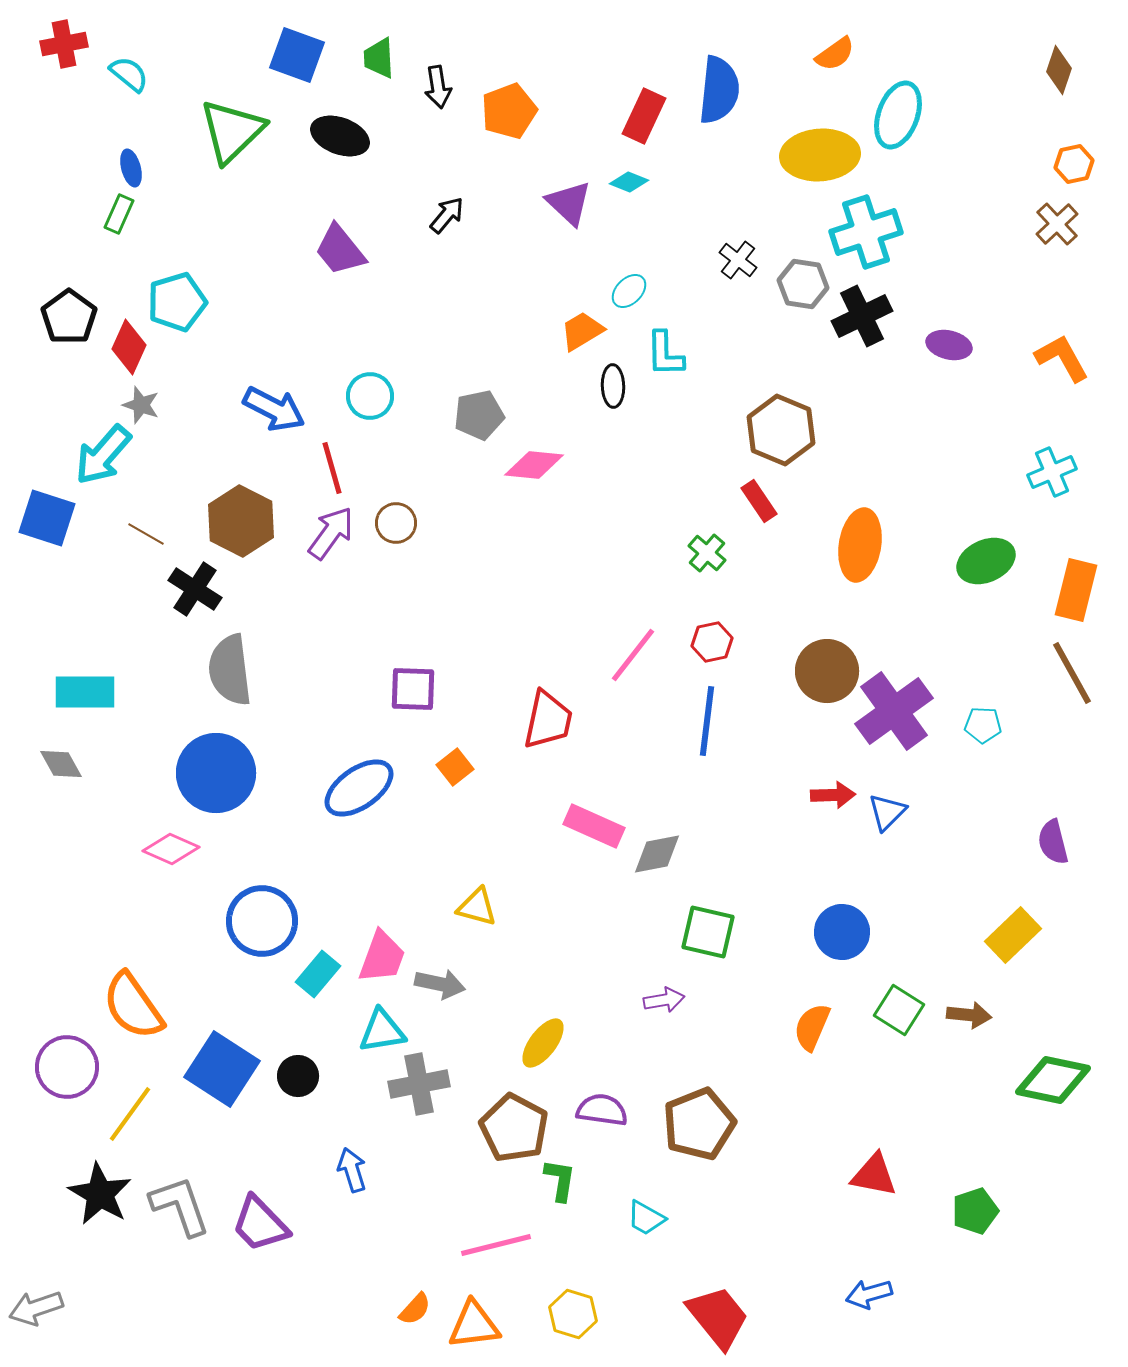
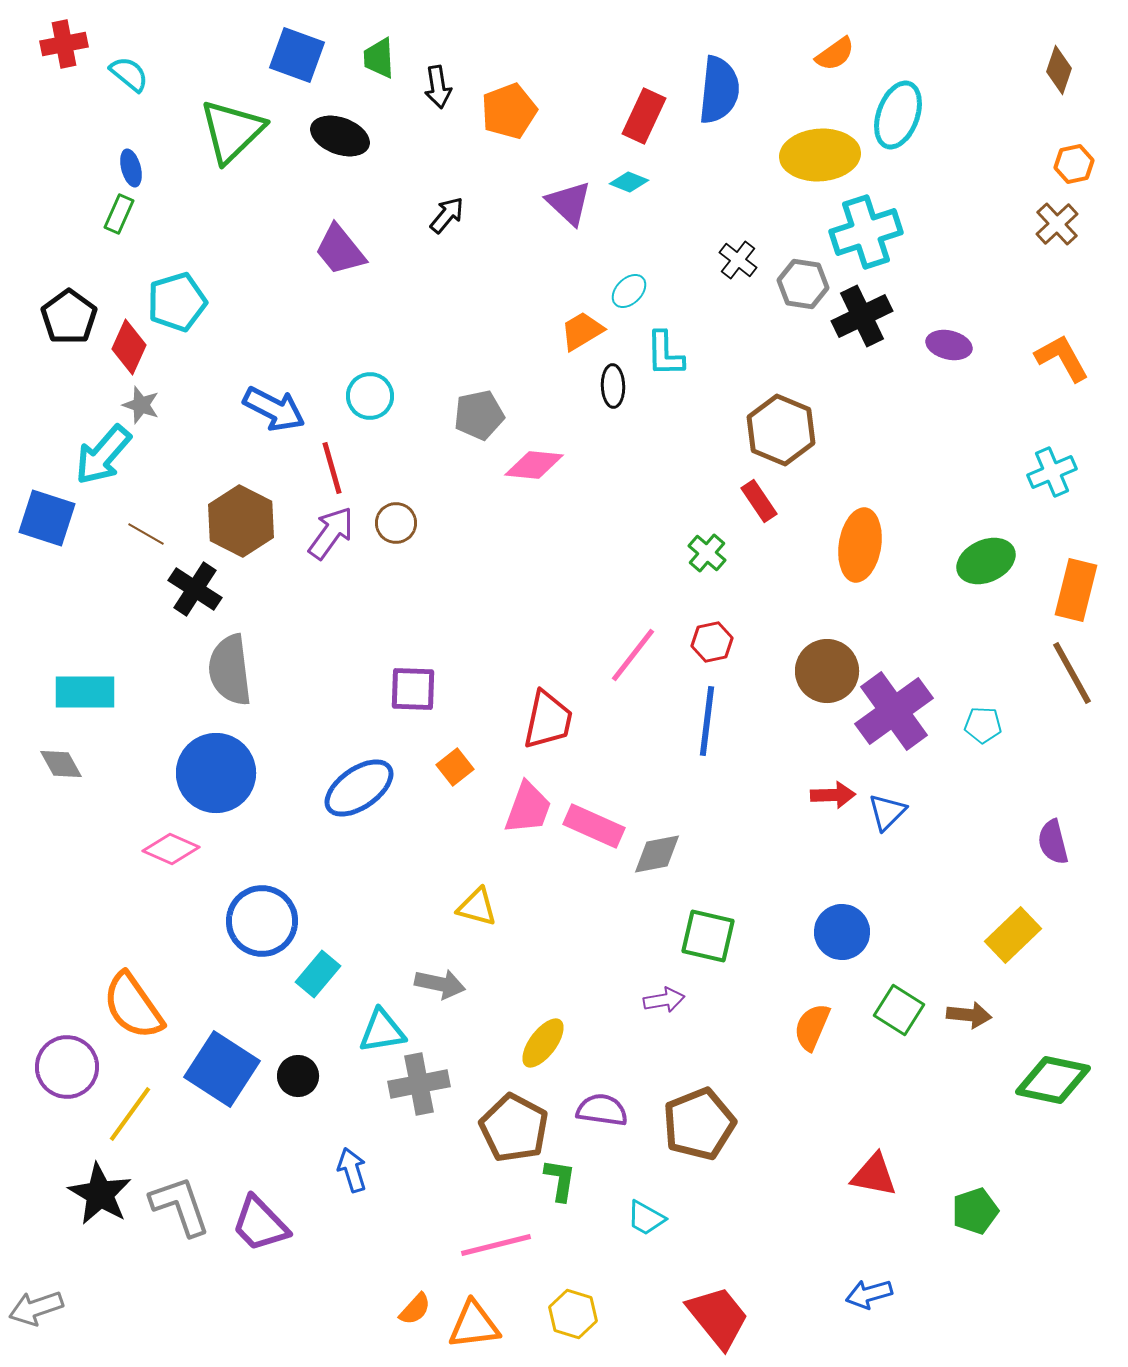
green square at (708, 932): moved 4 px down
pink trapezoid at (382, 957): moved 146 px right, 149 px up
